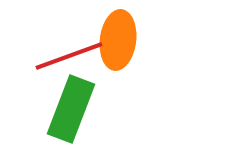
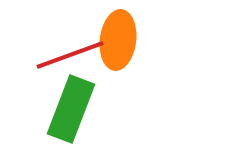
red line: moved 1 px right, 1 px up
